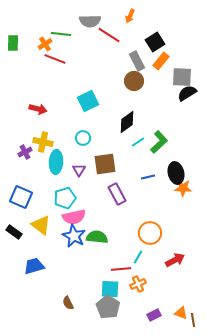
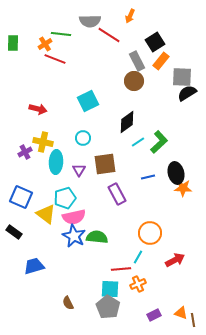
yellow triangle at (41, 225): moved 5 px right, 11 px up
